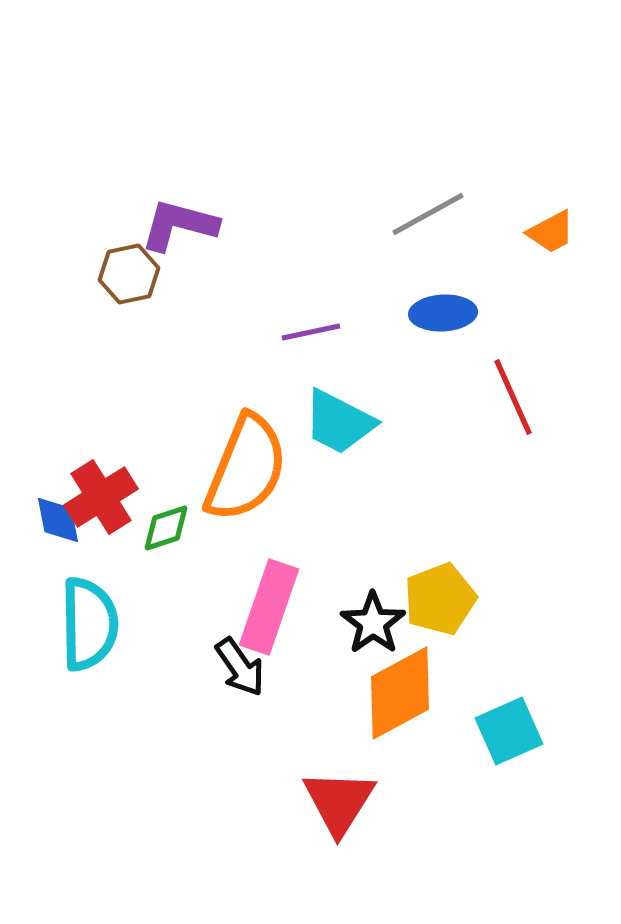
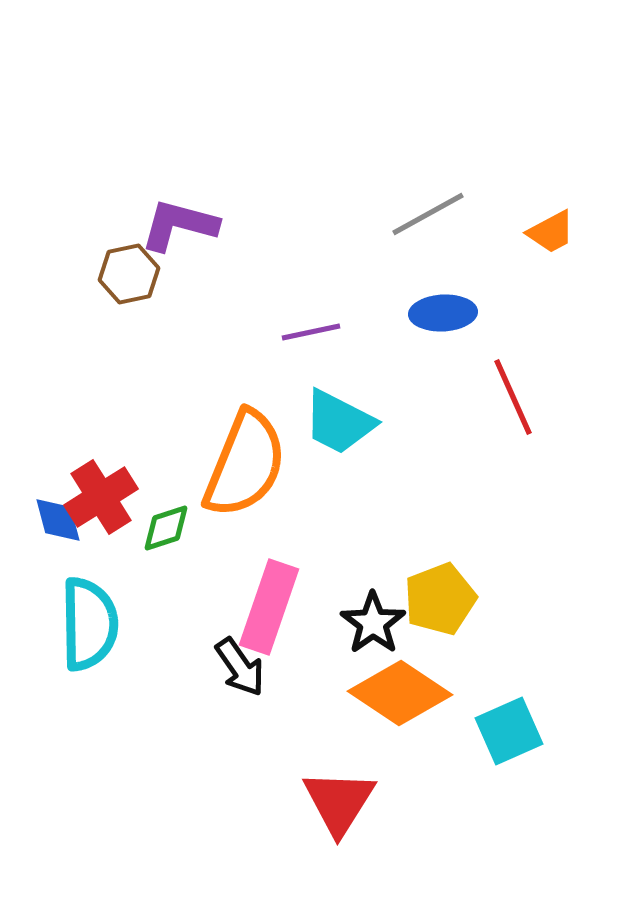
orange semicircle: moved 1 px left, 4 px up
blue diamond: rotated 4 degrees counterclockwise
orange diamond: rotated 62 degrees clockwise
